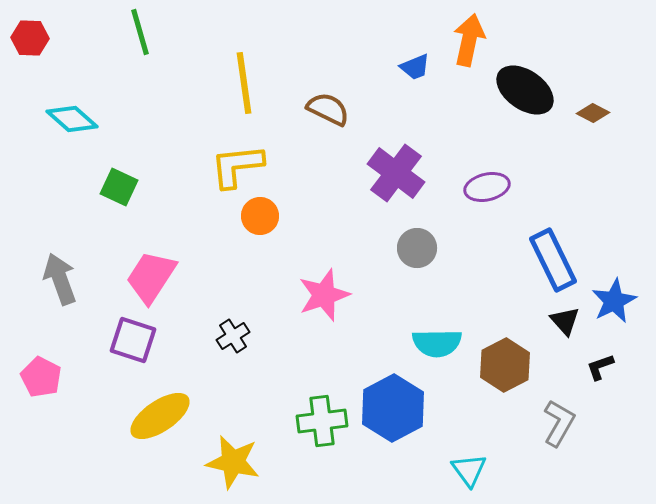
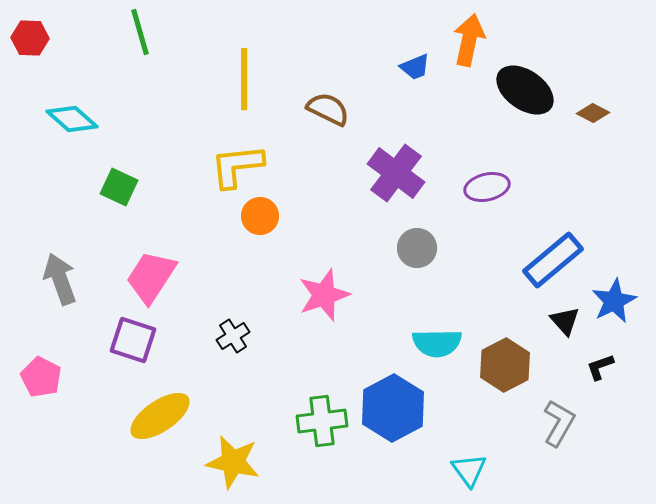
yellow line: moved 4 px up; rotated 8 degrees clockwise
blue rectangle: rotated 76 degrees clockwise
